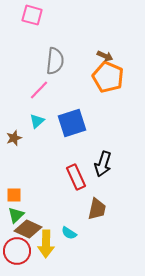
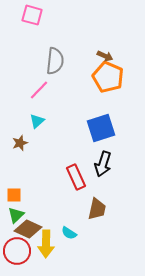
blue square: moved 29 px right, 5 px down
brown star: moved 6 px right, 5 px down
